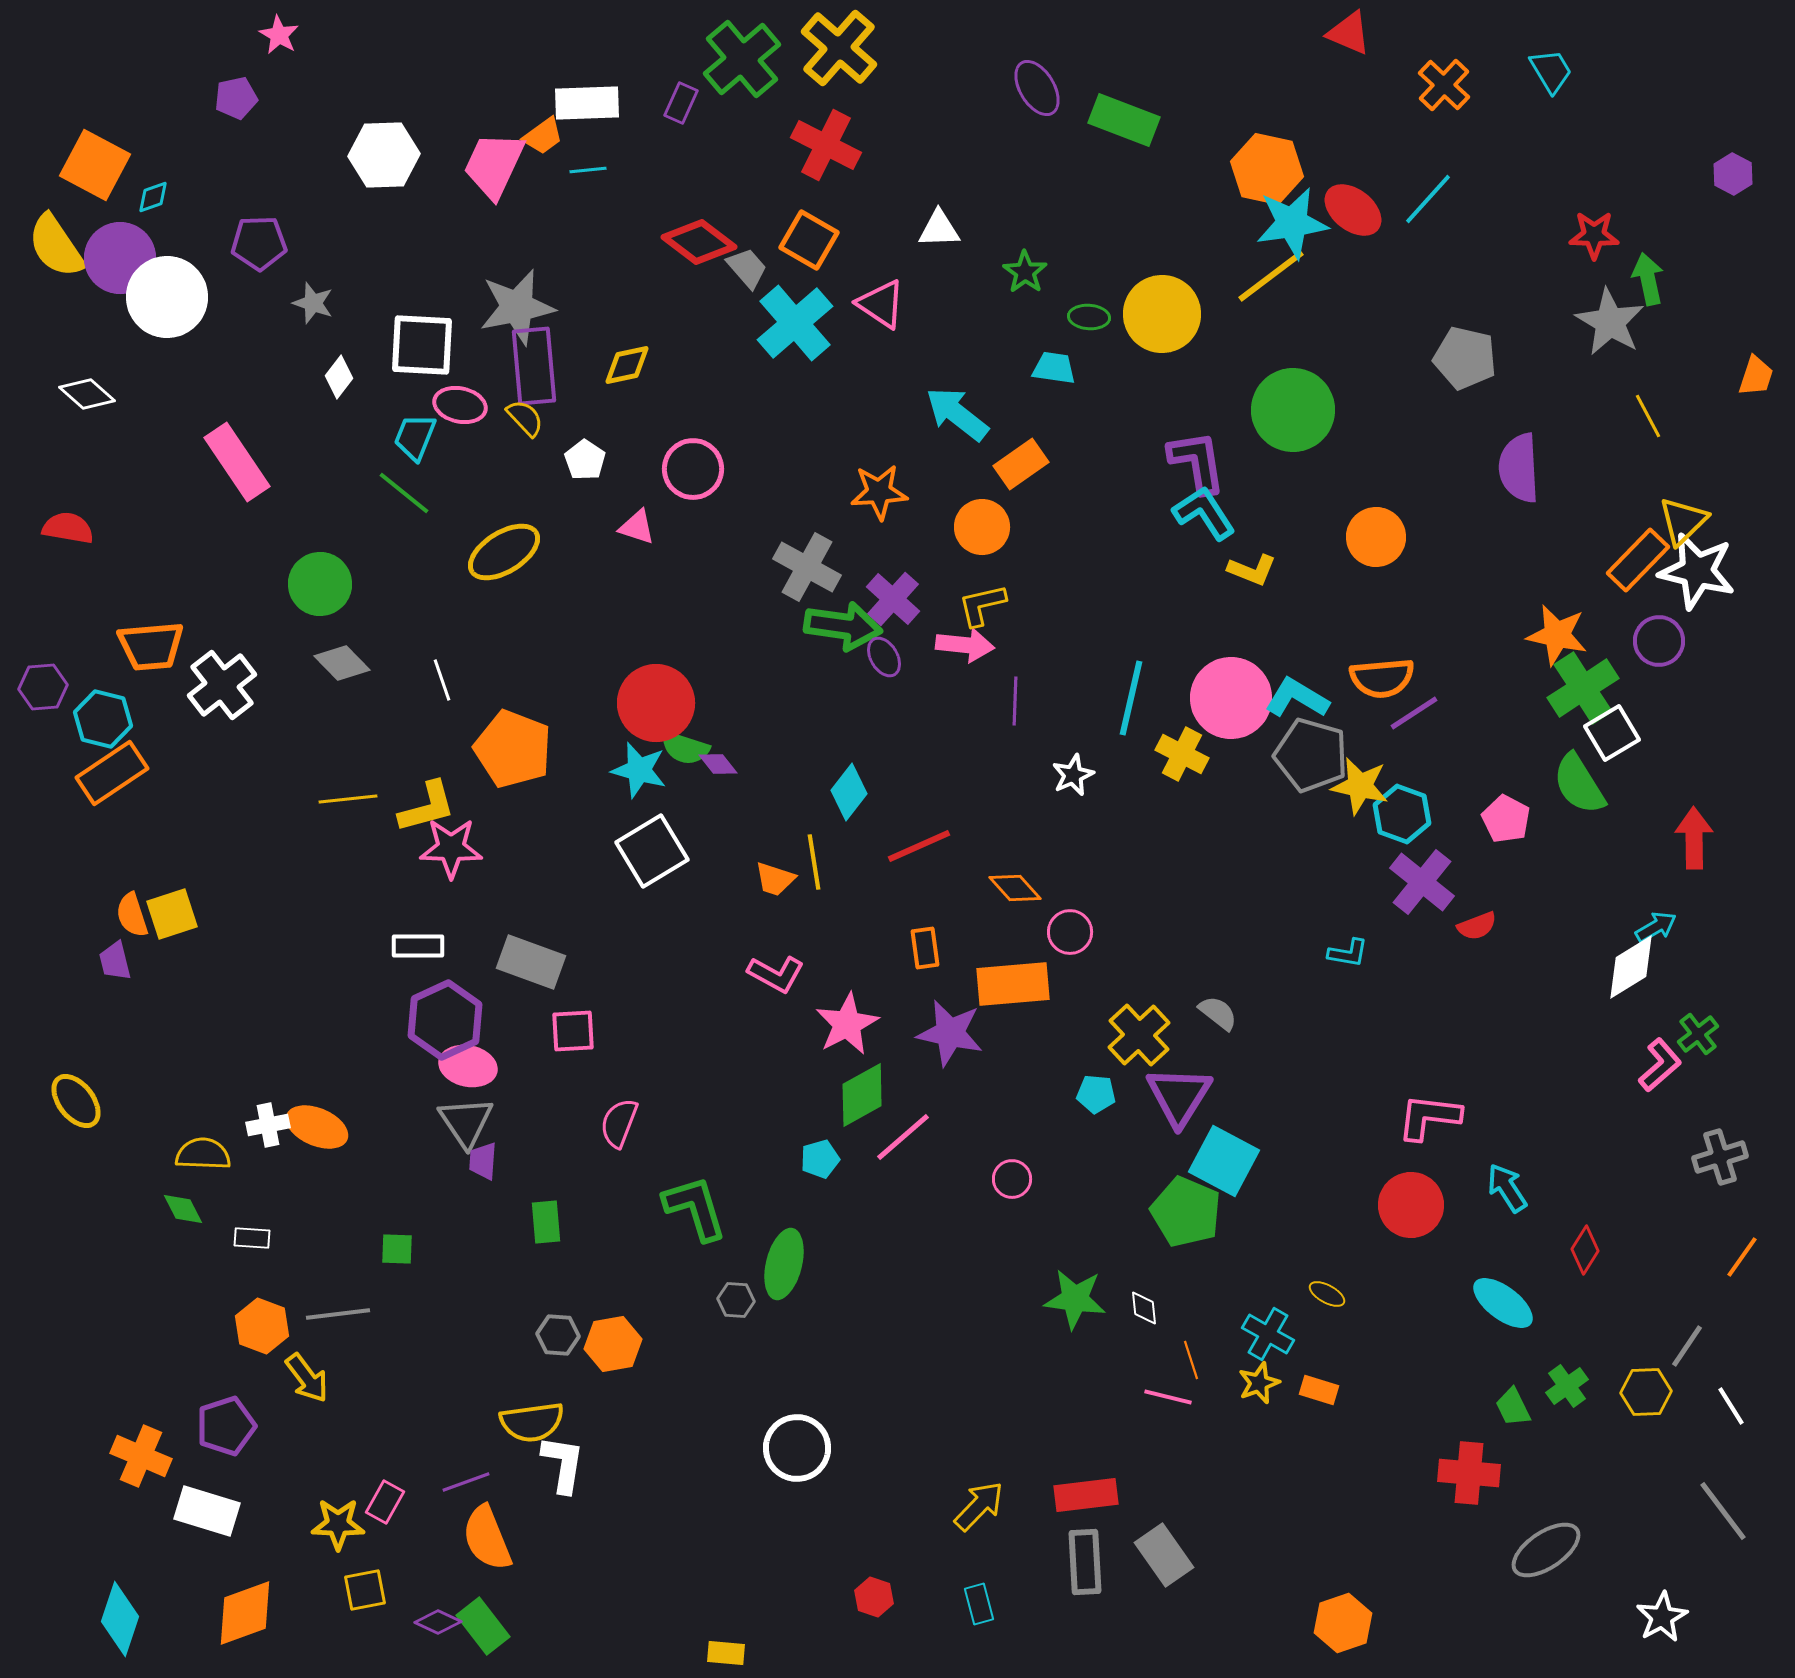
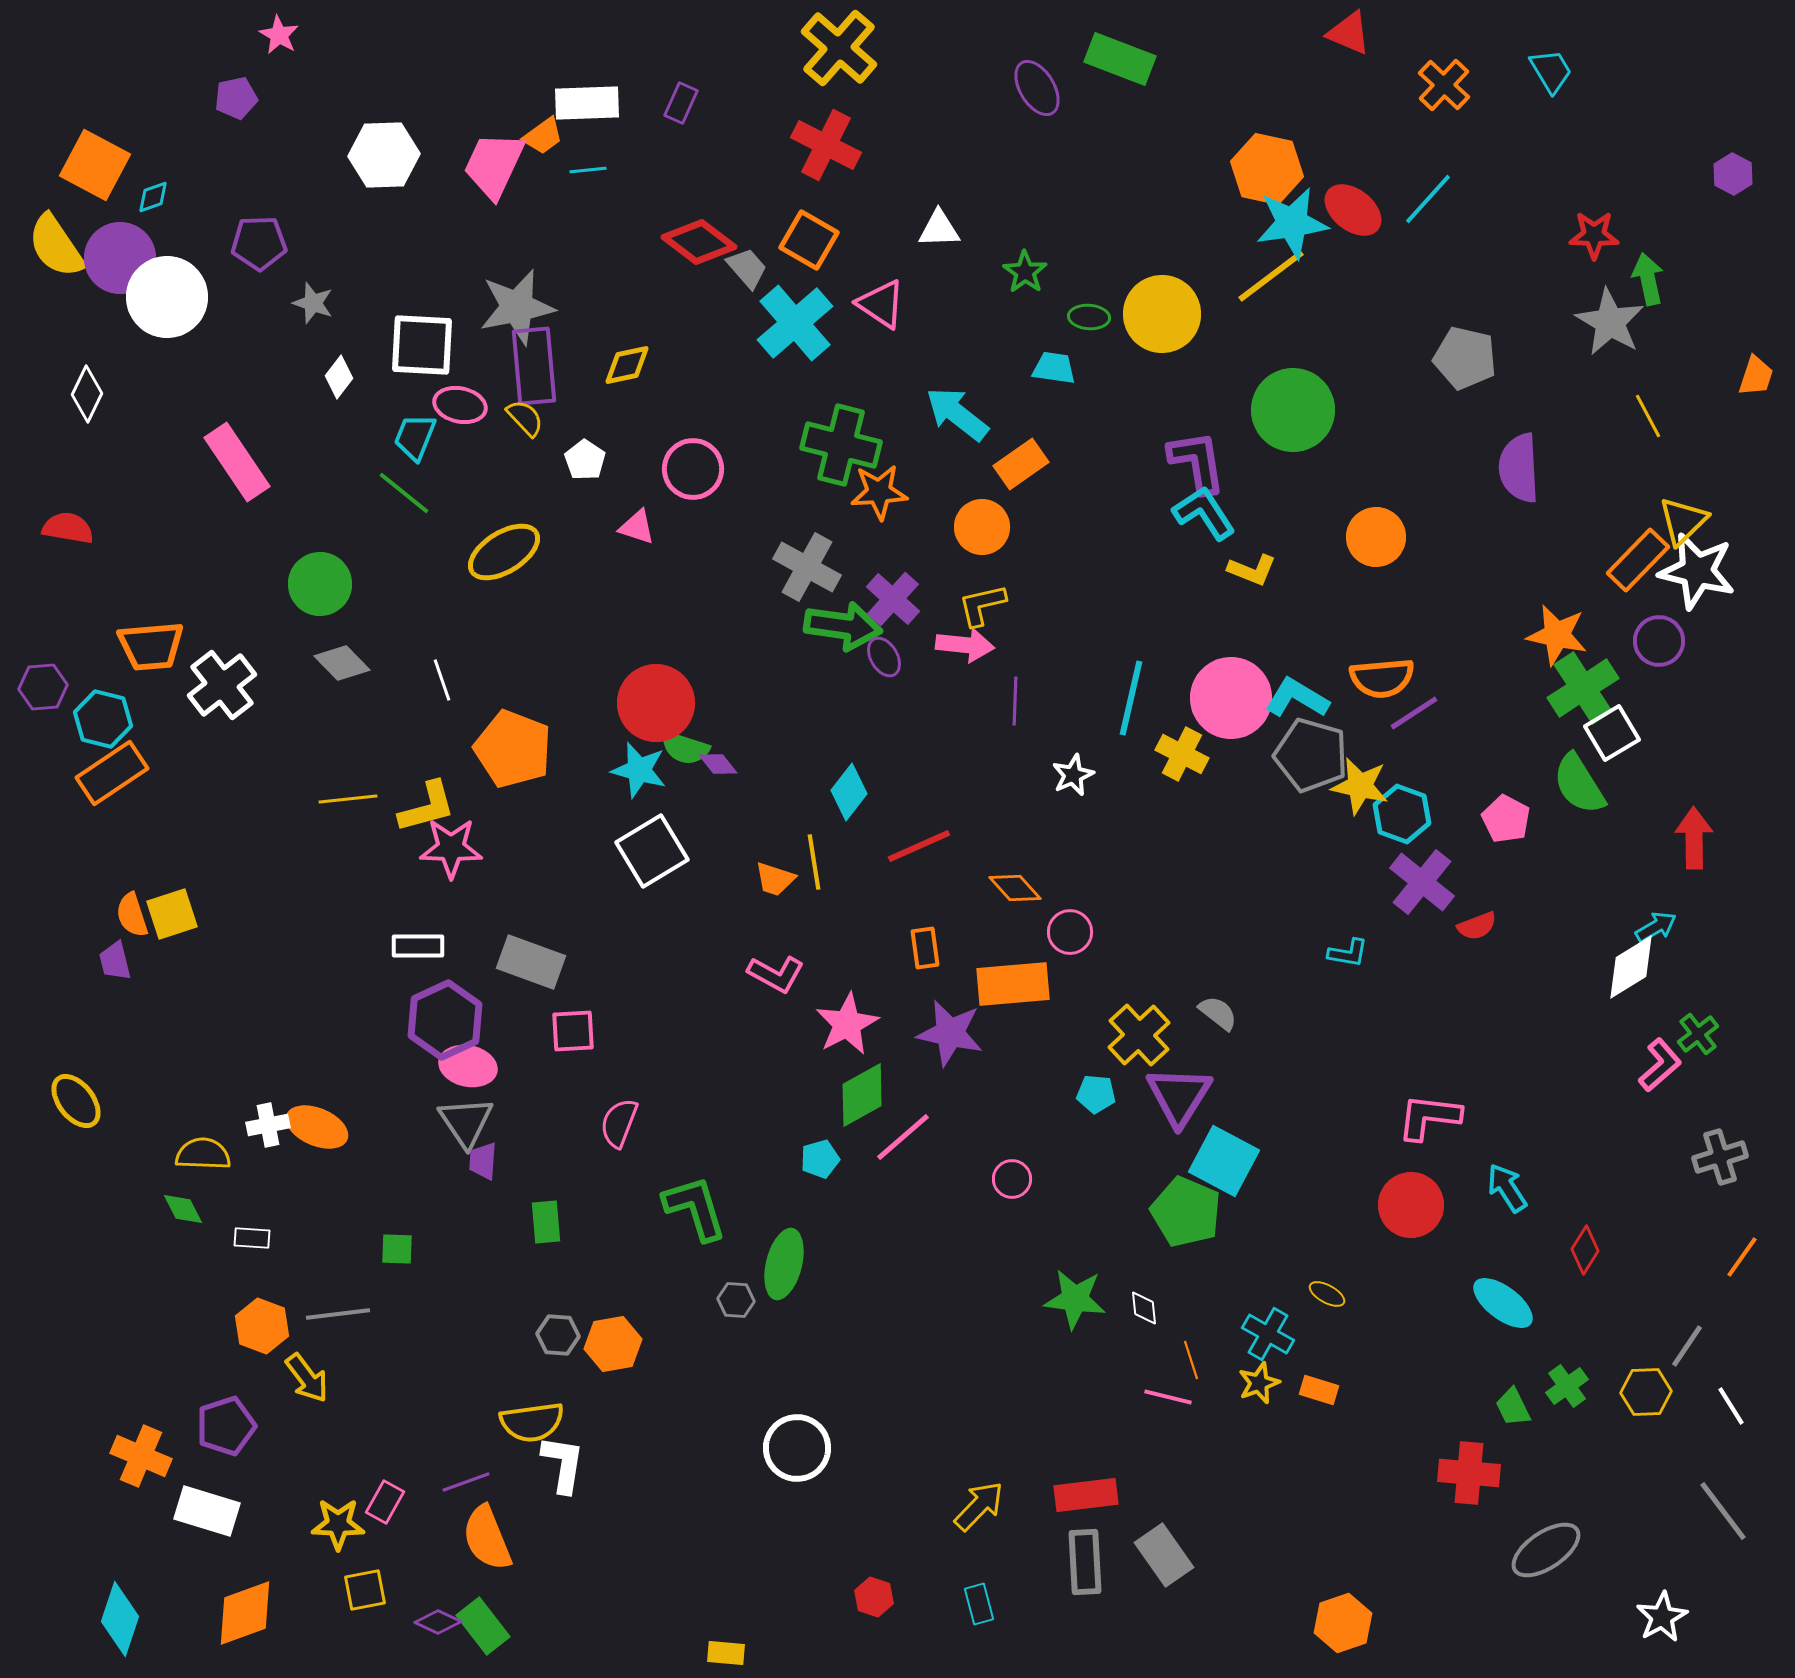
green cross at (742, 59): moved 99 px right, 386 px down; rotated 36 degrees counterclockwise
green rectangle at (1124, 120): moved 4 px left, 61 px up
white diamond at (87, 394): rotated 74 degrees clockwise
